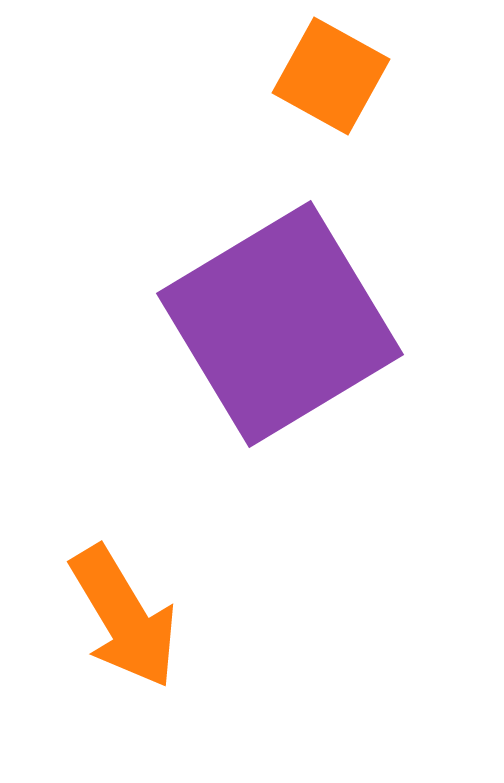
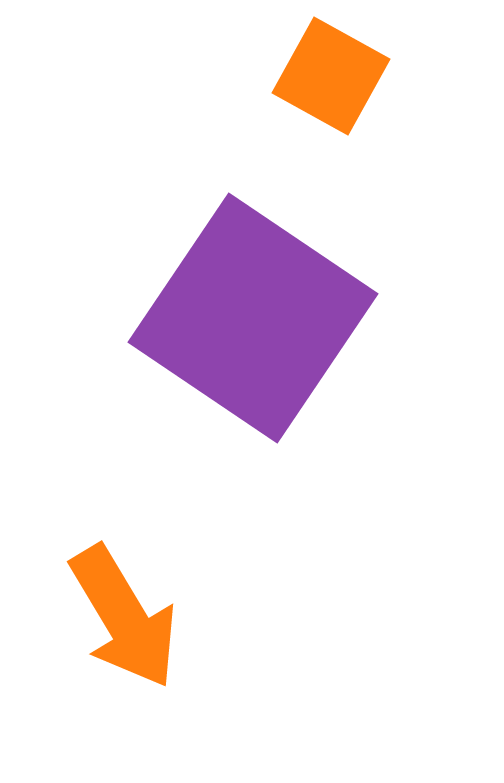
purple square: moved 27 px left, 6 px up; rotated 25 degrees counterclockwise
